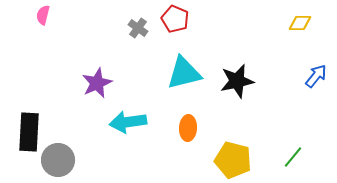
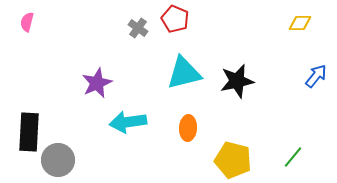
pink semicircle: moved 16 px left, 7 px down
